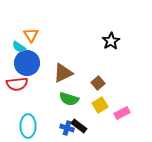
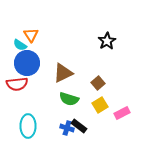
black star: moved 4 px left
cyan semicircle: moved 1 px right, 2 px up
